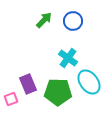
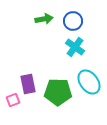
green arrow: moved 1 px up; rotated 36 degrees clockwise
cyan cross: moved 7 px right, 11 px up
purple rectangle: rotated 12 degrees clockwise
pink square: moved 2 px right, 1 px down
